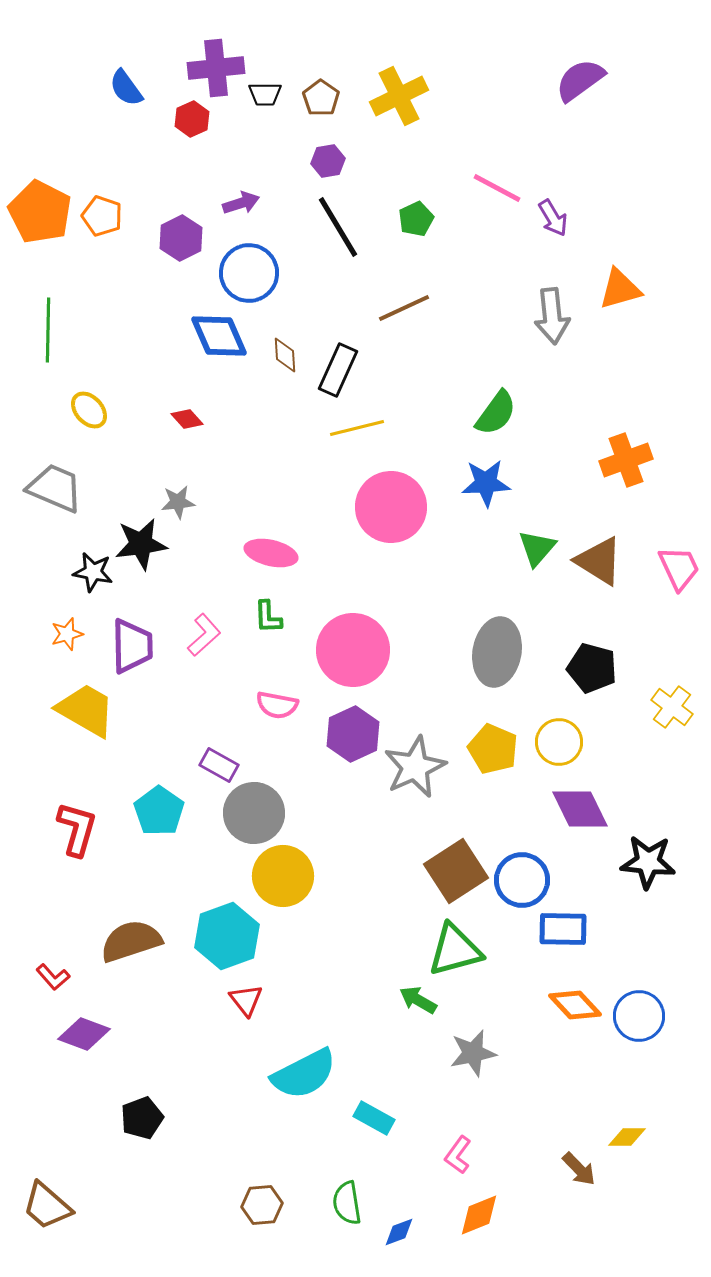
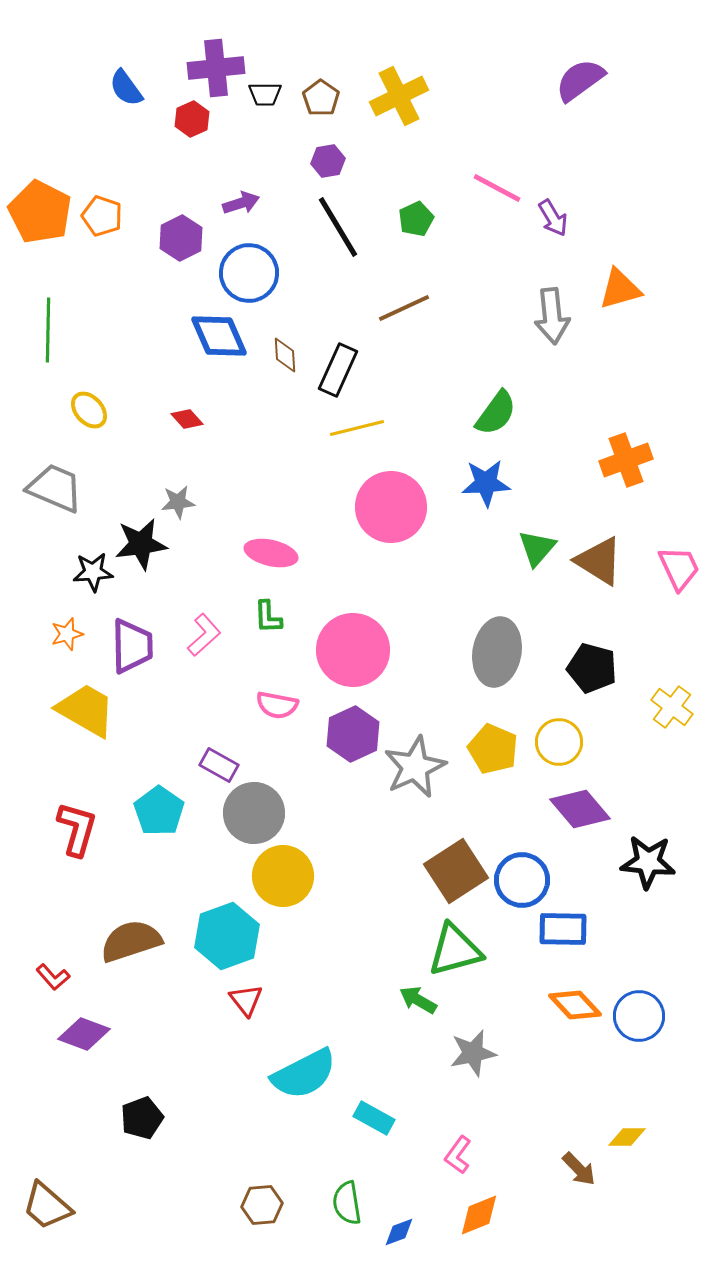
black star at (93, 572): rotated 15 degrees counterclockwise
purple diamond at (580, 809): rotated 14 degrees counterclockwise
